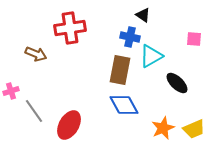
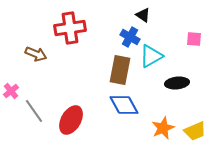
blue cross: rotated 18 degrees clockwise
black ellipse: rotated 50 degrees counterclockwise
pink cross: rotated 21 degrees counterclockwise
red ellipse: moved 2 px right, 5 px up
yellow trapezoid: moved 1 px right, 2 px down
